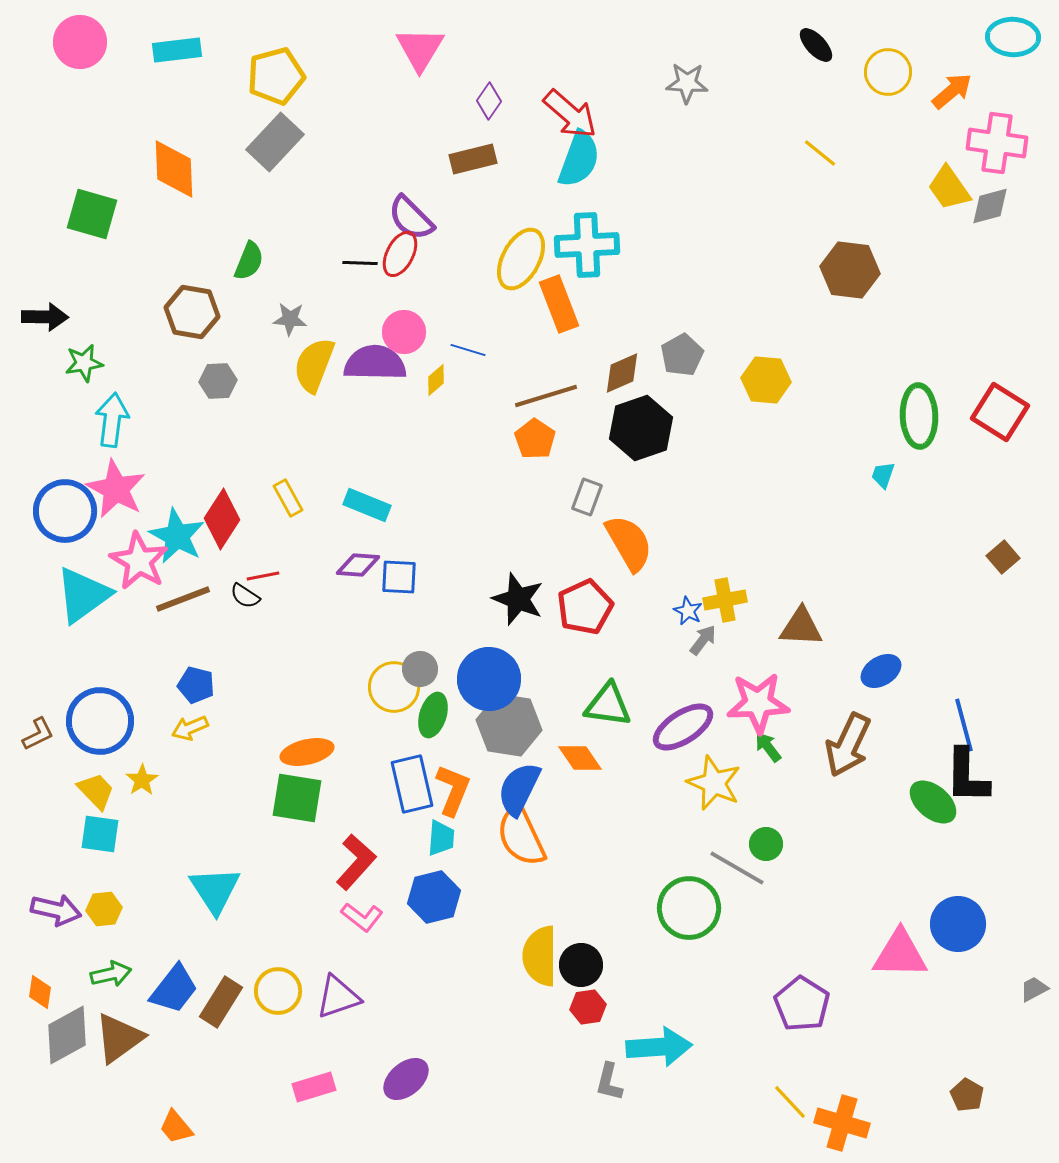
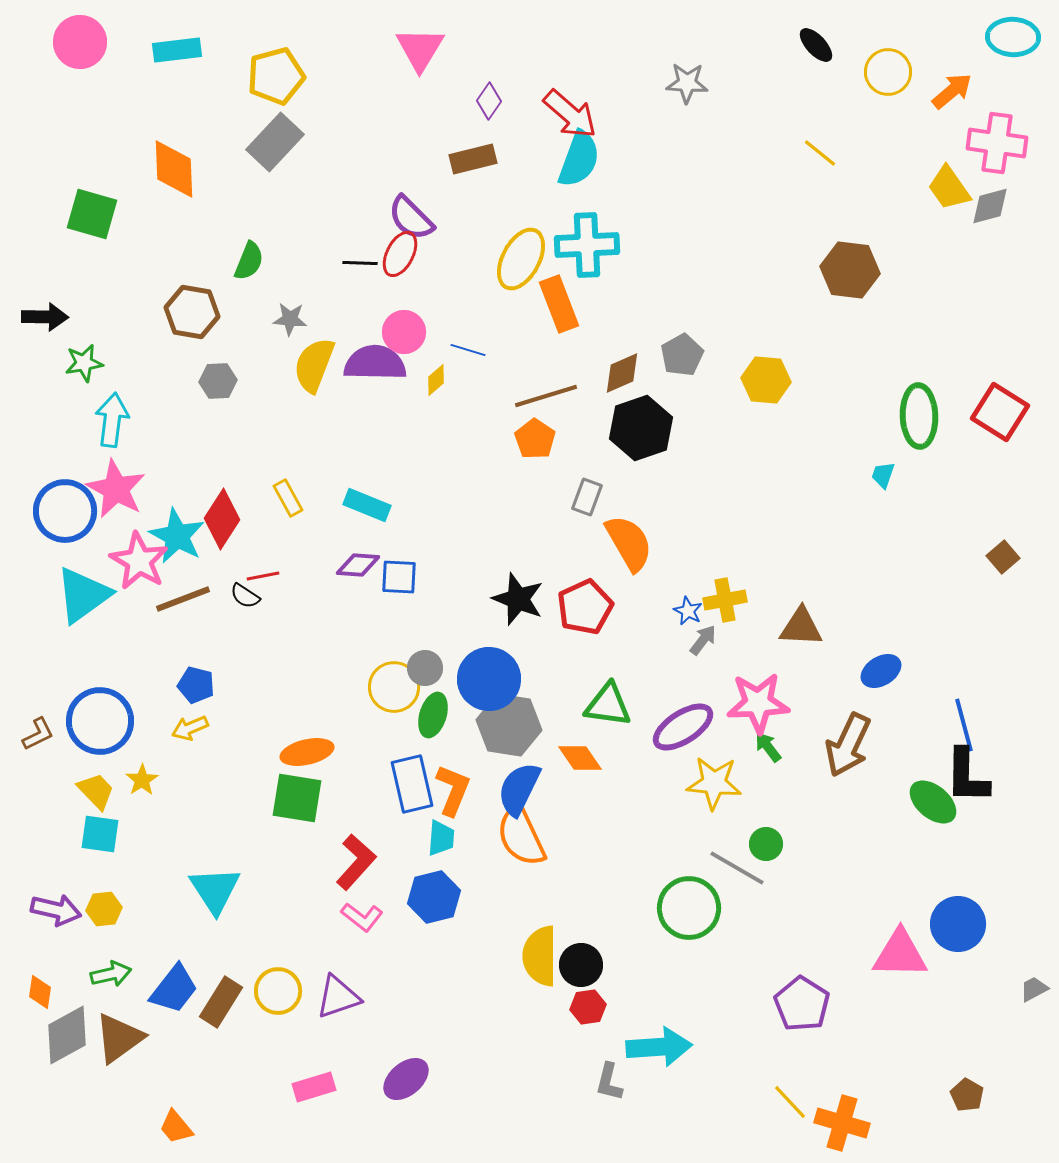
gray circle at (420, 669): moved 5 px right, 1 px up
yellow star at (714, 783): rotated 18 degrees counterclockwise
